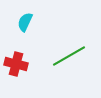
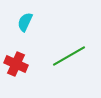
red cross: rotated 10 degrees clockwise
